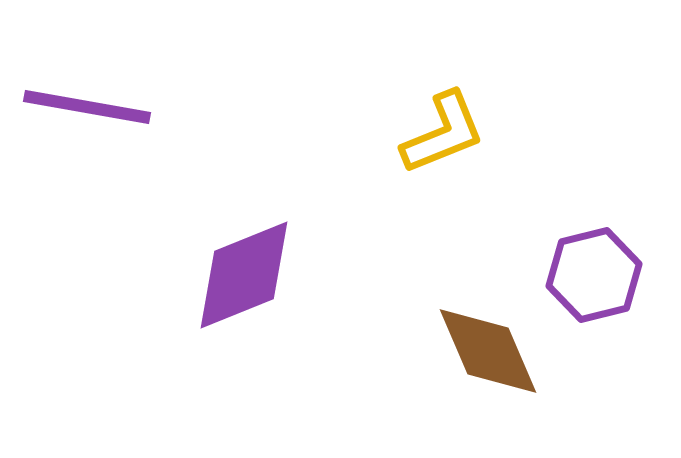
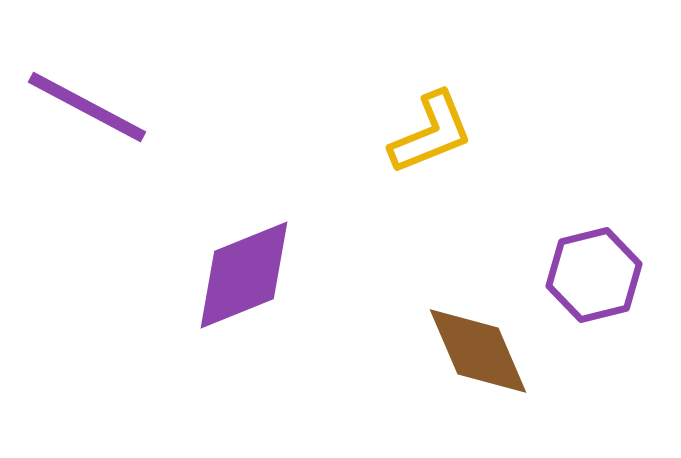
purple line: rotated 18 degrees clockwise
yellow L-shape: moved 12 px left
brown diamond: moved 10 px left
